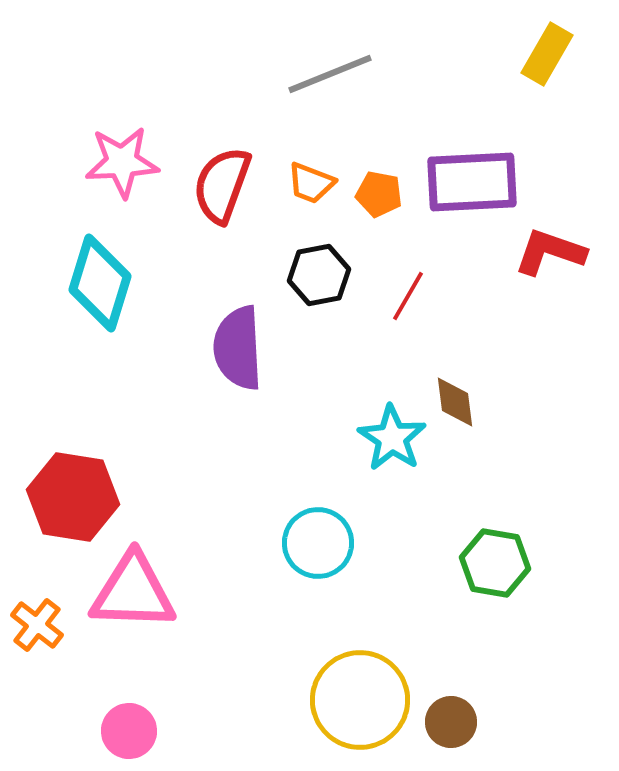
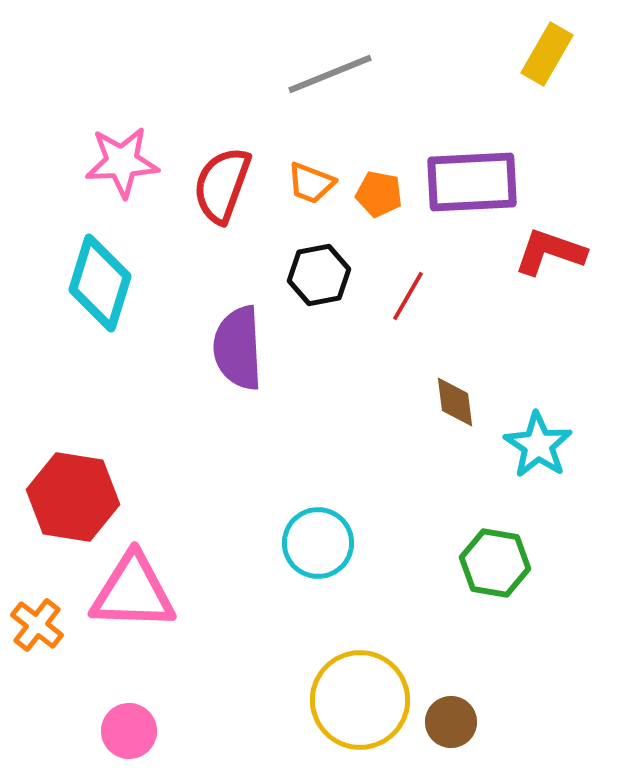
cyan star: moved 146 px right, 7 px down
